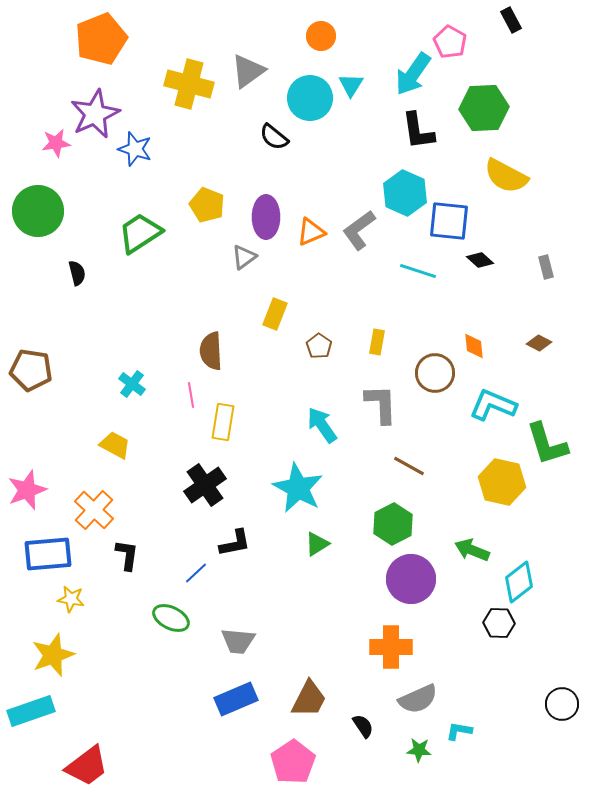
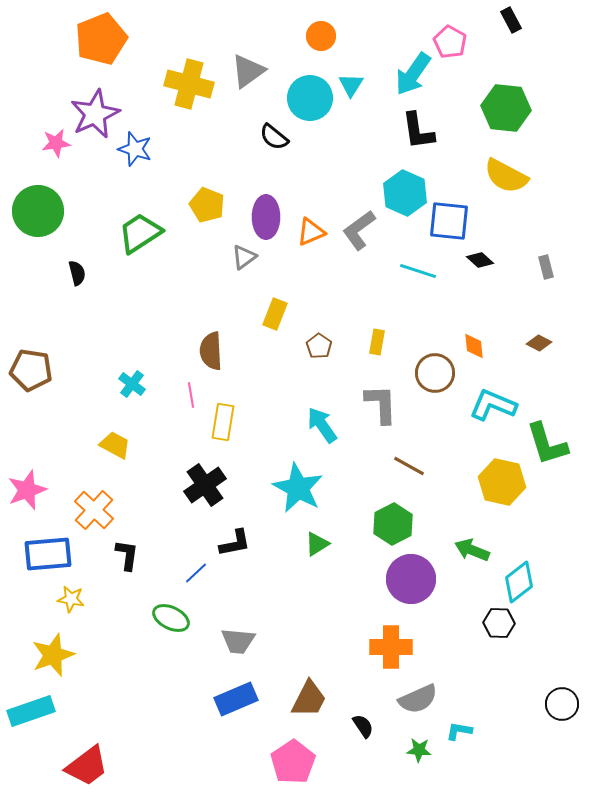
green hexagon at (484, 108): moved 22 px right; rotated 9 degrees clockwise
